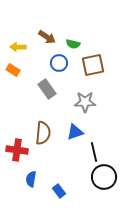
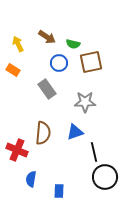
yellow arrow: moved 3 px up; rotated 63 degrees clockwise
brown square: moved 2 px left, 3 px up
red cross: rotated 15 degrees clockwise
black circle: moved 1 px right
blue rectangle: rotated 40 degrees clockwise
